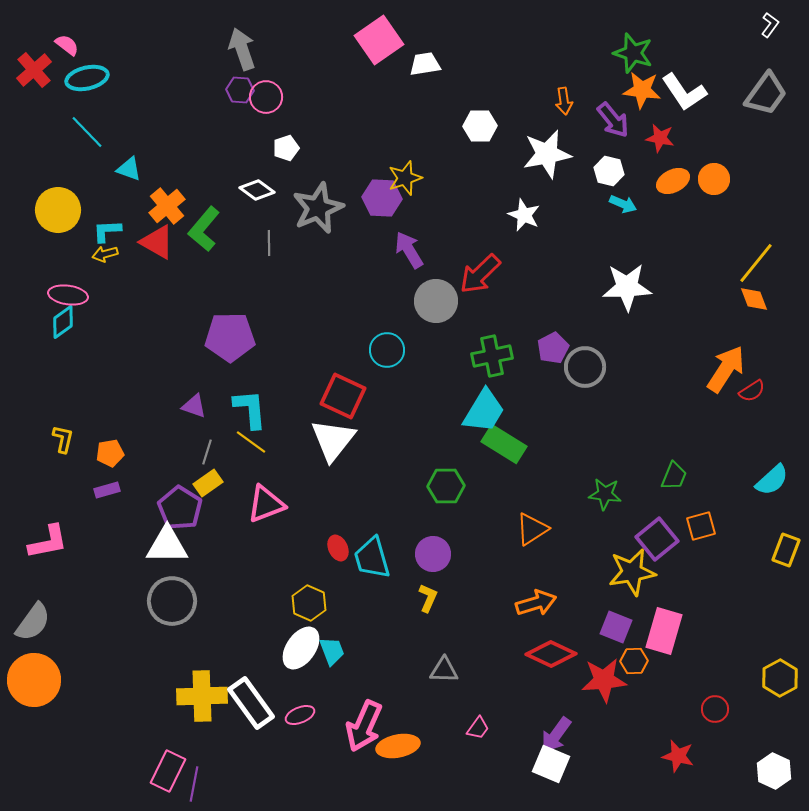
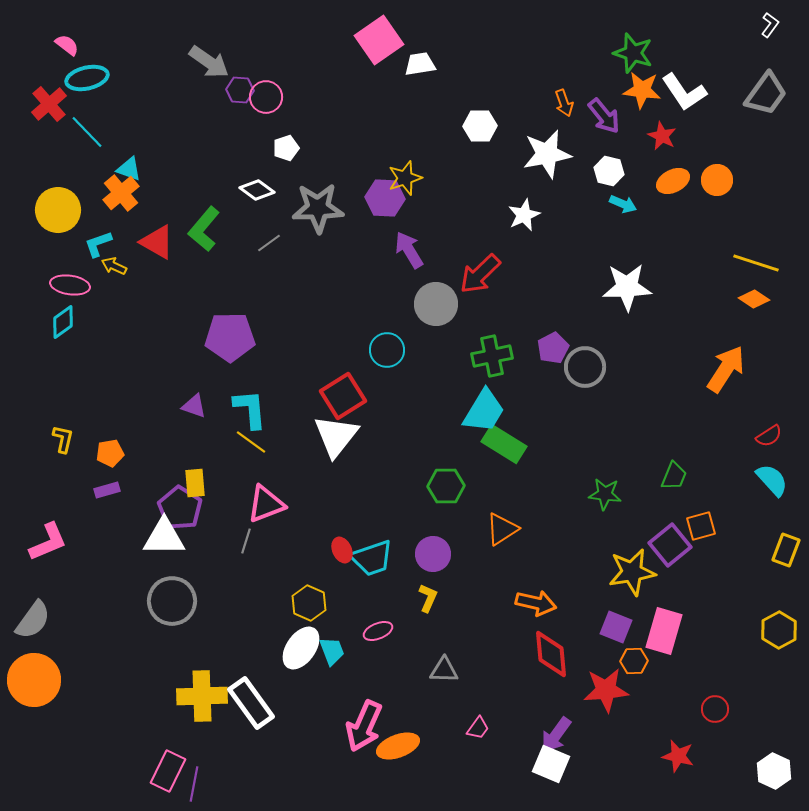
gray arrow at (242, 49): moved 33 px left, 13 px down; rotated 144 degrees clockwise
white trapezoid at (425, 64): moved 5 px left
red cross at (34, 70): moved 15 px right, 34 px down
orange arrow at (564, 101): moved 2 px down; rotated 12 degrees counterclockwise
purple arrow at (613, 120): moved 9 px left, 4 px up
red star at (660, 138): moved 2 px right, 2 px up; rotated 16 degrees clockwise
orange circle at (714, 179): moved 3 px right, 1 px down
purple hexagon at (382, 198): moved 3 px right
orange cross at (167, 206): moved 46 px left, 13 px up
gray star at (318, 208): rotated 21 degrees clockwise
white star at (524, 215): rotated 24 degrees clockwise
cyan L-shape at (107, 231): moved 9 px left, 13 px down; rotated 16 degrees counterclockwise
gray line at (269, 243): rotated 55 degrees clockwise
yellow arrow at (105, 254): moved 9 px right, 12 px down; rotated 40 degrees clockwise
yellow line at (756, 263): rotated 69 degrees clockwise
pink ellipse at (68, 295): moved 2 px right, 10 px up
orange diamond at (754, 299): rotated 36 degrees counterclockwise
gray circle at (436, 301): moved 3 px down
red semicircle at (752, 391): moved 17 px right, 45 px down
red square at (343, 396): rotated 33 degrees clockwise
white triangle at (333, 440): moved 3 px right, 4 px up
gray line at (207, 452): moved 39 px right, 89 px down
cyan semicircle at (772, 480): rotated 90 degrees counterclockwise
yellow rectangle at (208, 483): moved 13 px left; rotated 60 degrees counterclockwise
orange triangle at (532, 529): moved 30 px left
purple square at (657, 539): moved 13 px right, 6 px down
pink L-shape at (48, 542): rotated 12 degrees counterclockwise
white triangle at (167, 545): moved 3 px left, 8 px up
red ellipse at (338, 548): moved 4 px right, 2 px down
cyan trapezoid at (372, 558): rotated 93 degrees counterclockwise
orange arrow at (536, 603): rotated 30 degrees clockwise
gray semicircle at (33, 622): moved 2 px up
red diamond at (551, 654): rotated 60 degrees clockwise
yellow hexagon at (780, 678): moved 1 px left, 48 px up
red star at (604, 680): moved 2 px right, 10 px down
pink ellipse at (300, 715): moved 78 px right, 84 px up
orange ellipse at (398, 746): rotated 9 degrees counterclockwise
